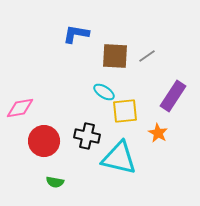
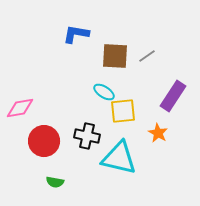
yellow square: moved 2 px left
